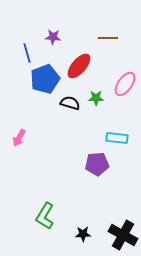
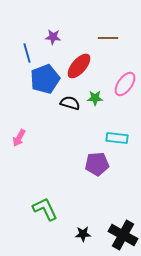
green star: moved 1 px left
green L-shape: moved 7 px up; rotated 124 degrees clockwise
